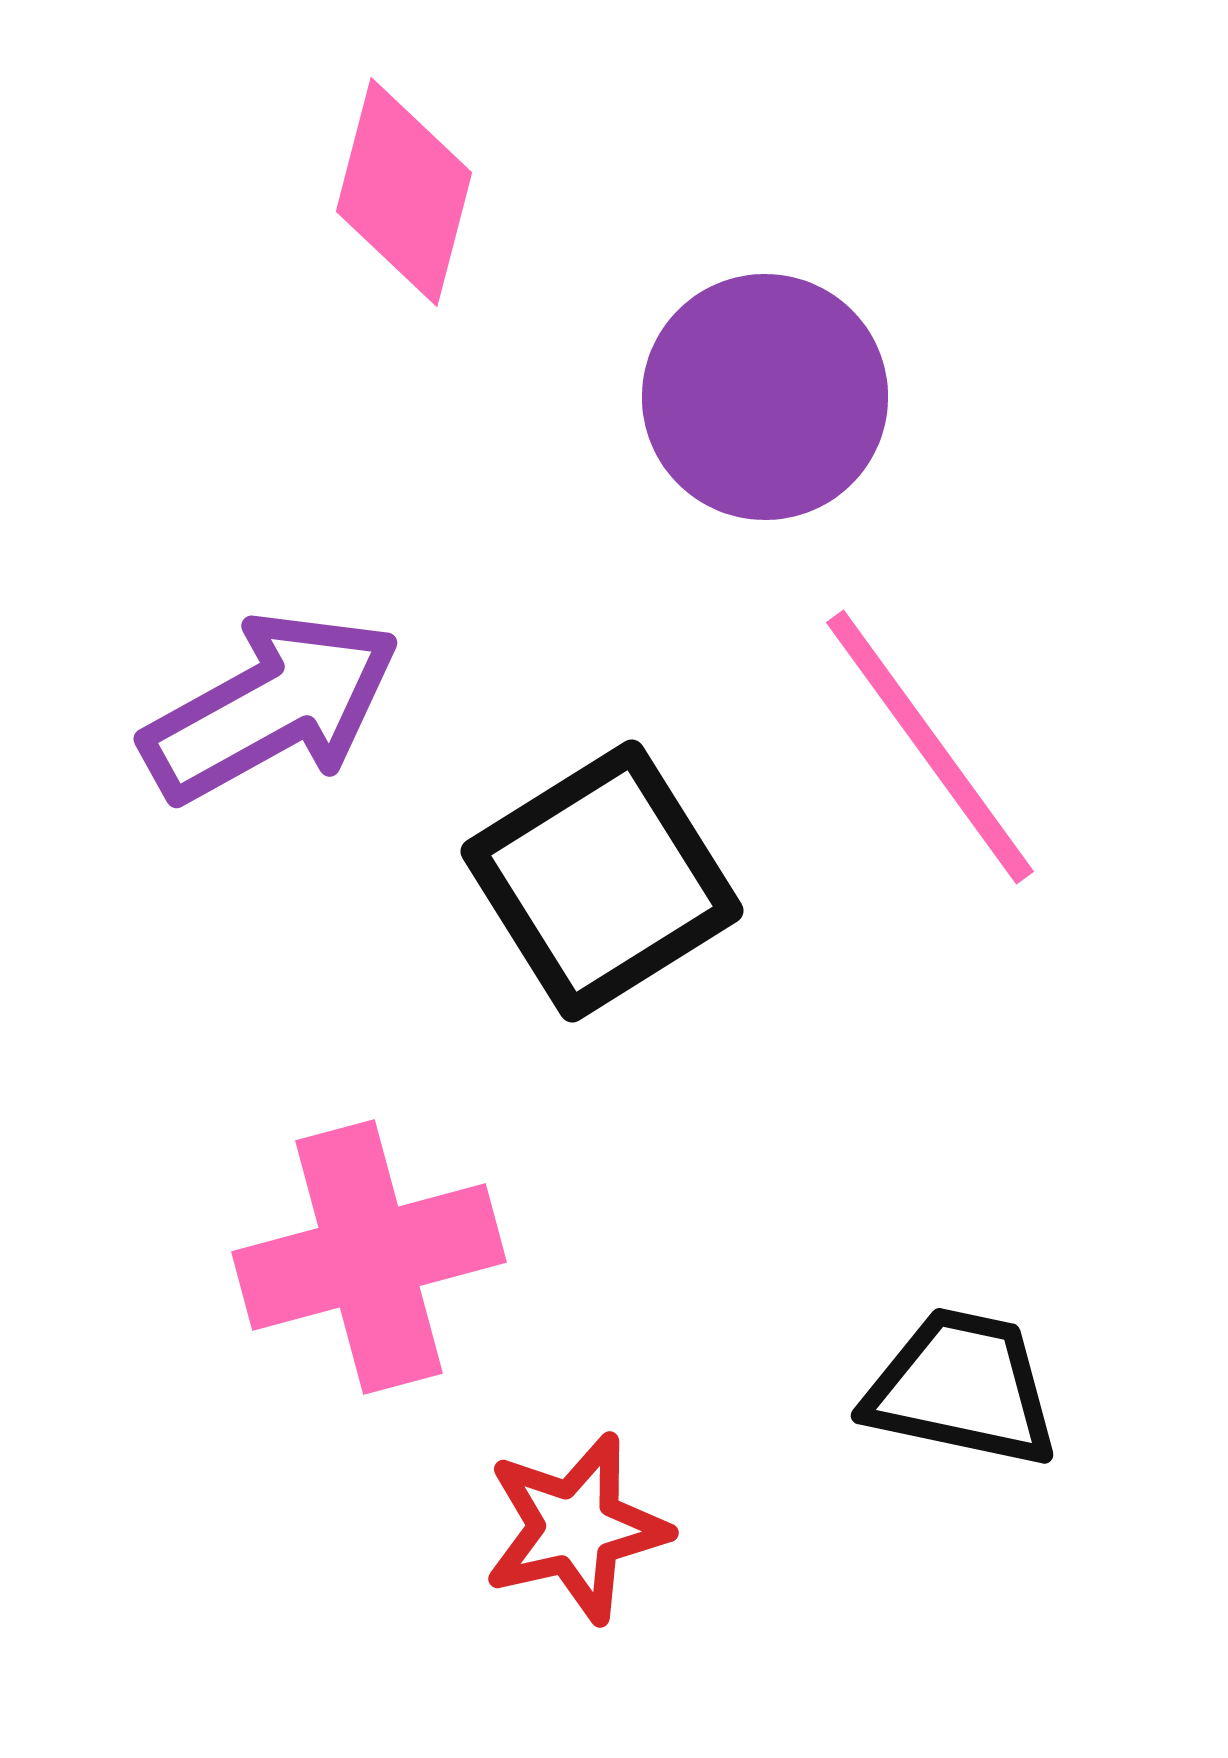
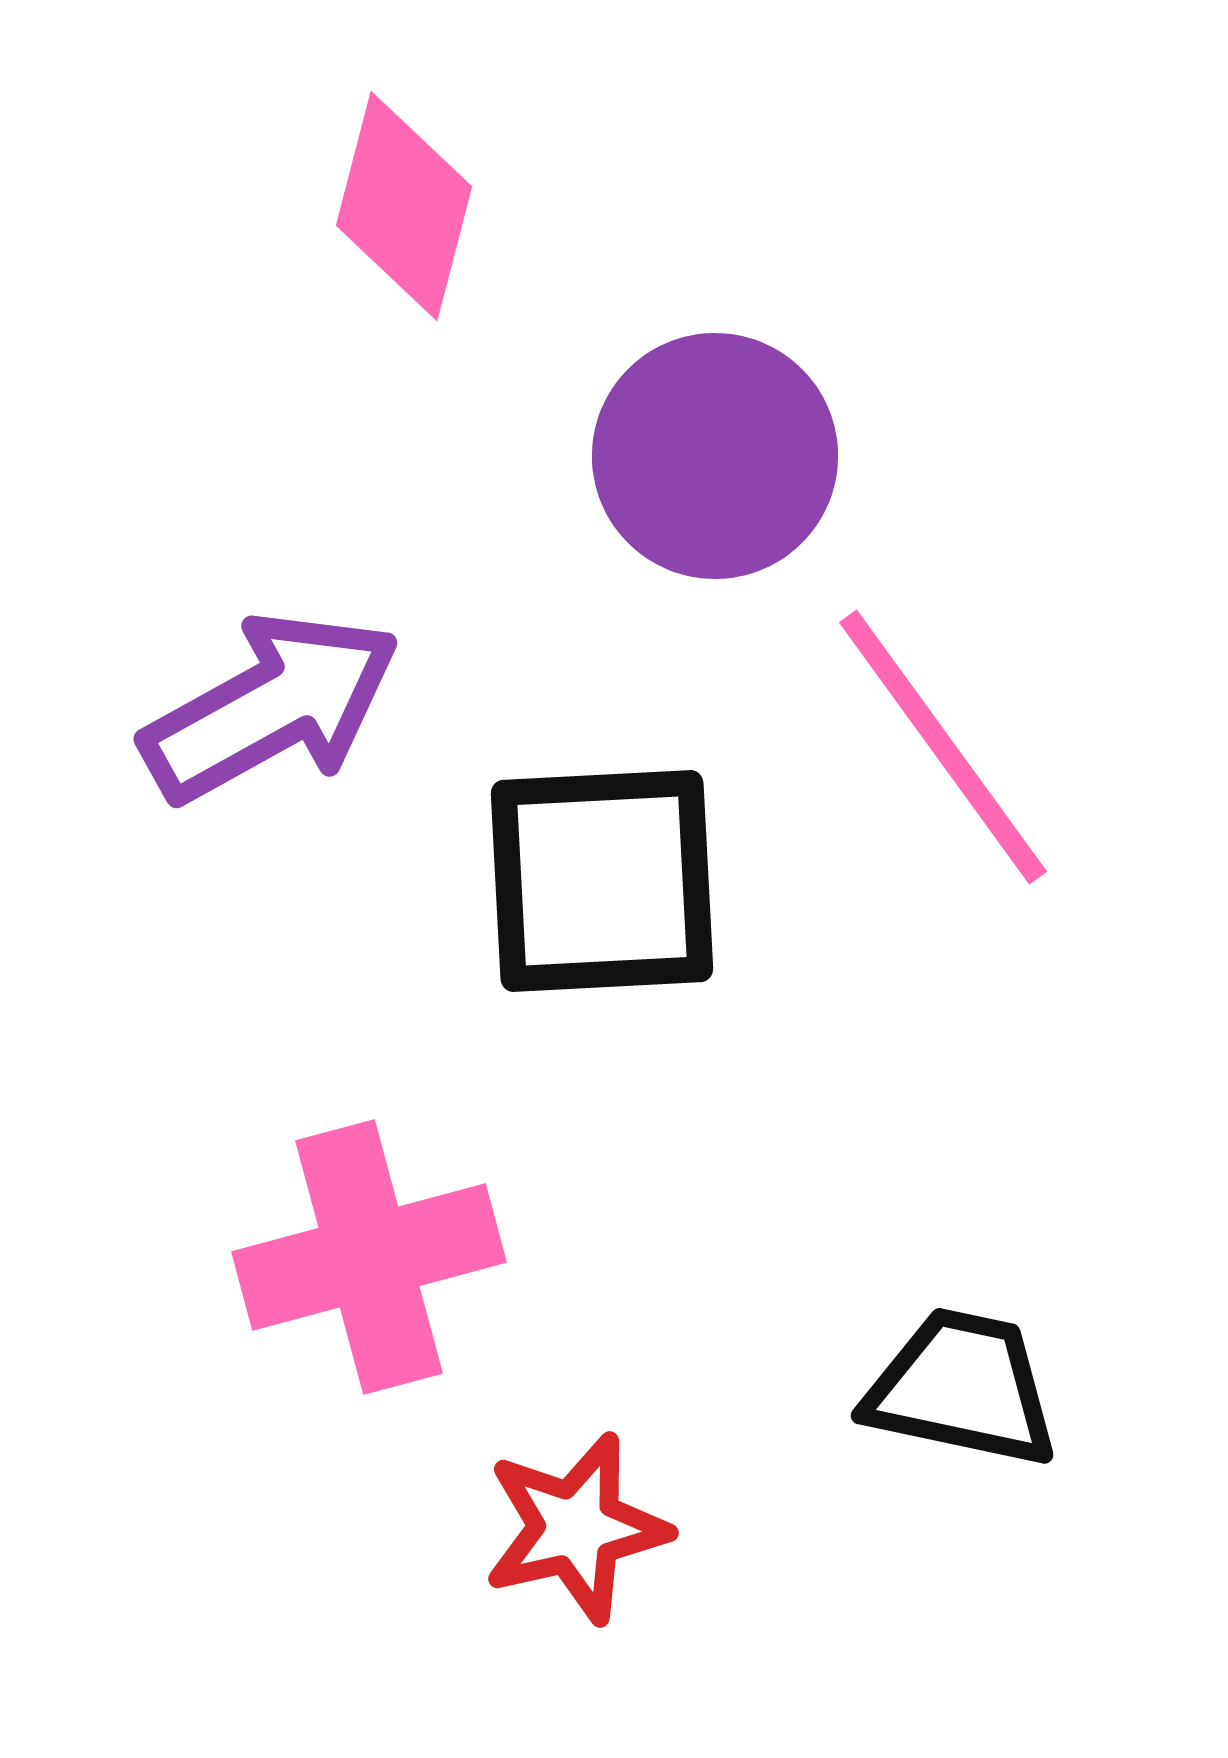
pink diamond: moved 14 px down
purple circle: moved 50 px left, 59 px down
pink line: moved 13 px right
black square: rotated 29 degrees clockwise
